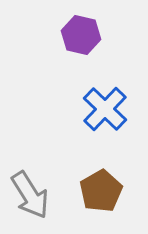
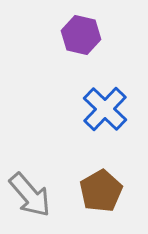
gray arrow: rotated 9 degrees counterclockwise
